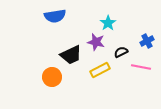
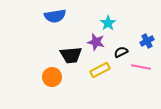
black trapezoid: rotated 20 degrees clockwise
